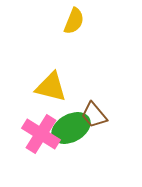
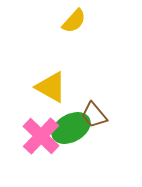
yellow semicircle: rotated 20 degrees clockwise
yellow triangle: rotated 16 degrees clockwise
pink cross: moved 2 px down; rotated 12 degrees clockwise
